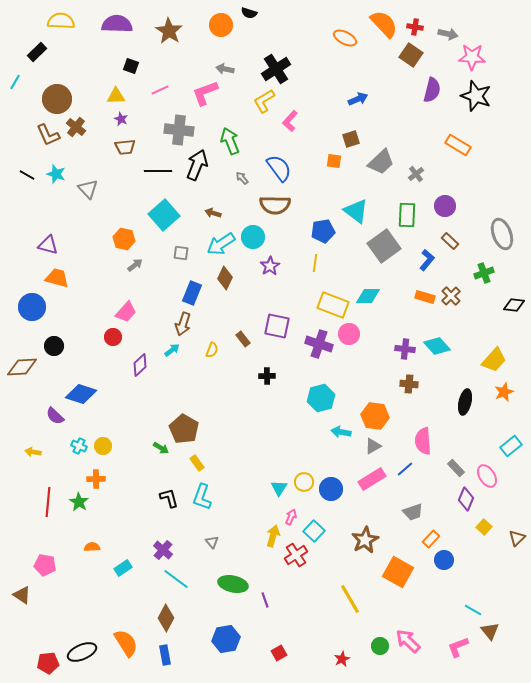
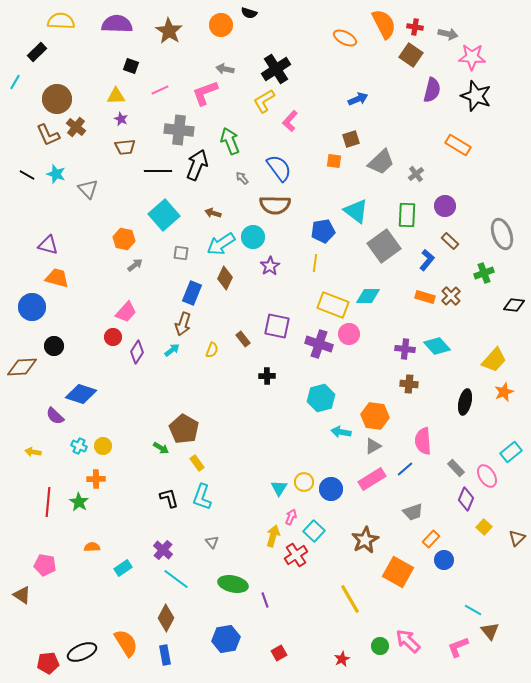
orange semicircle at (384, 24): rotated 16 degrees clockwise
purple diamond at (140, 365): moved 3 px left, 13 px up; rotated 15 degrees counterclockwise
cyan rectangle at (511, 446): moved 6 px down
